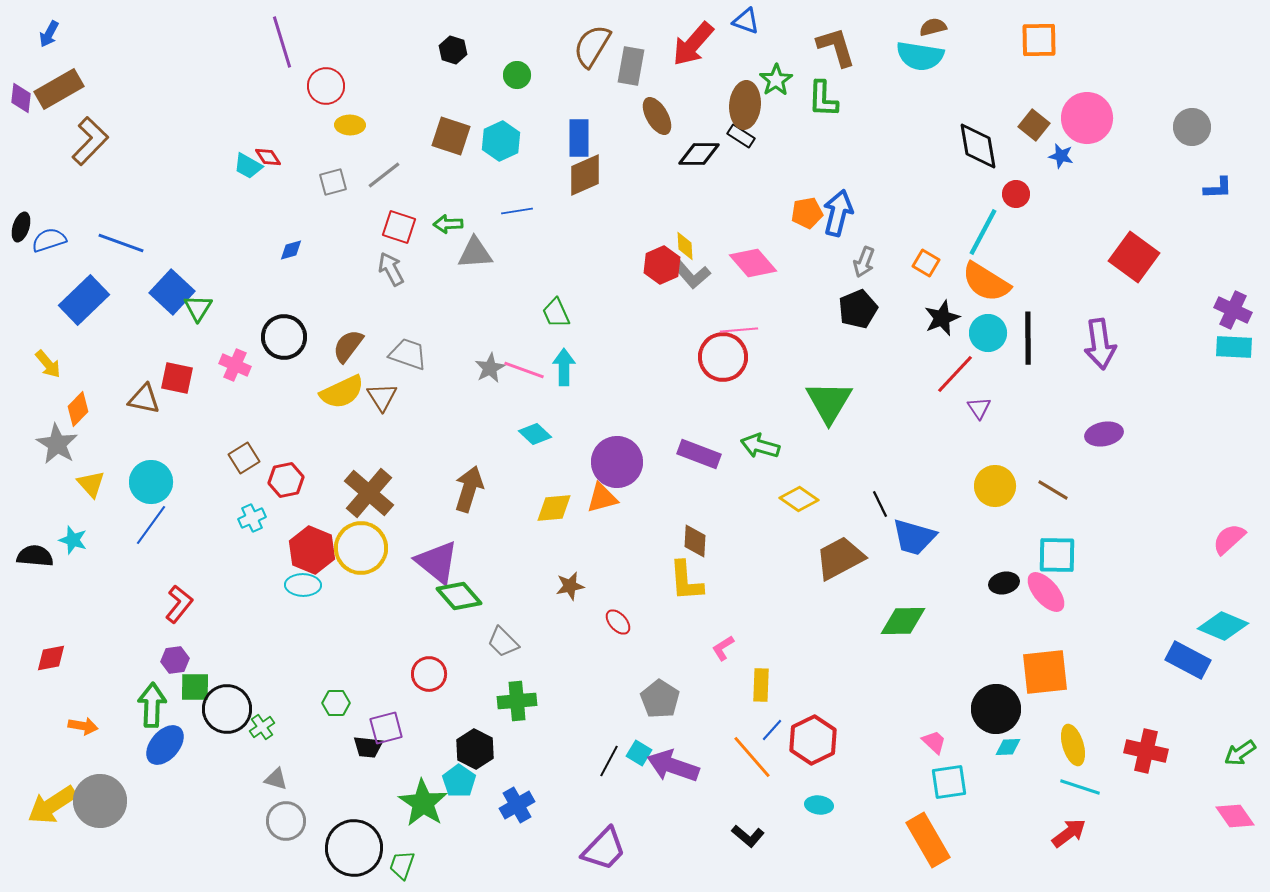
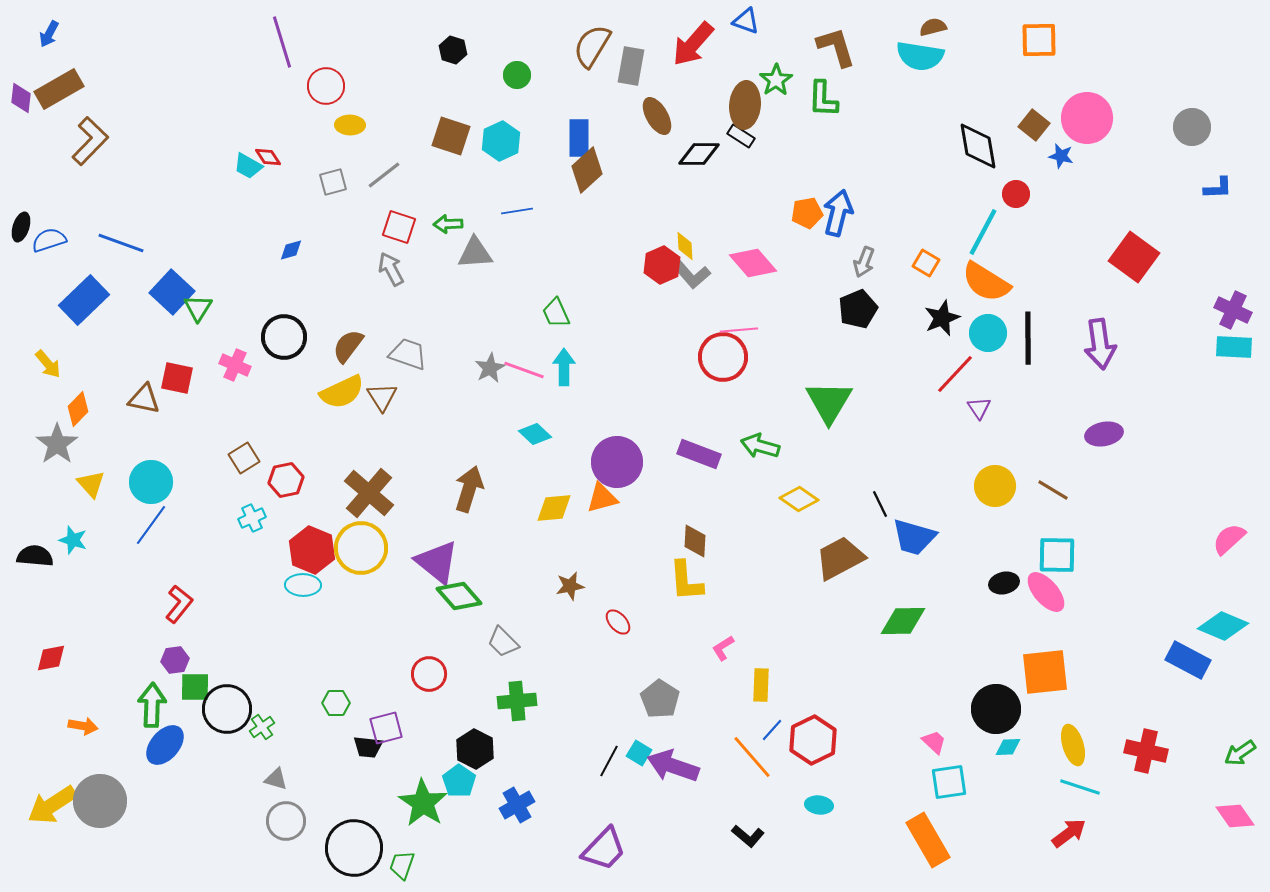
brown diamond at (585, 175): moved 2 px right, 5 px up; rotated 18 degrees counterclockwise
gray star at (57, 444): rotated 6 degrees clockwise
